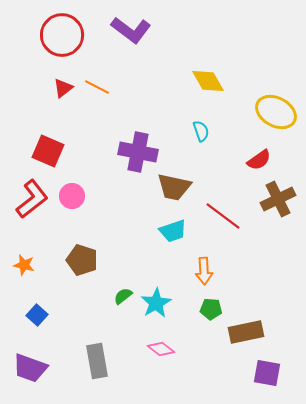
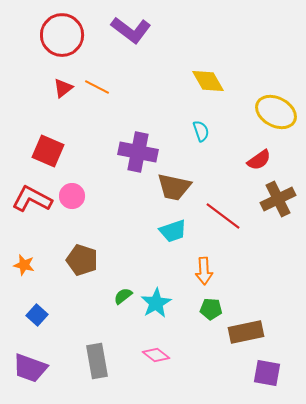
red L-shape: rotated 114 degrees counterclockwise
pink diamond: moved 5 px left, 6 px down
